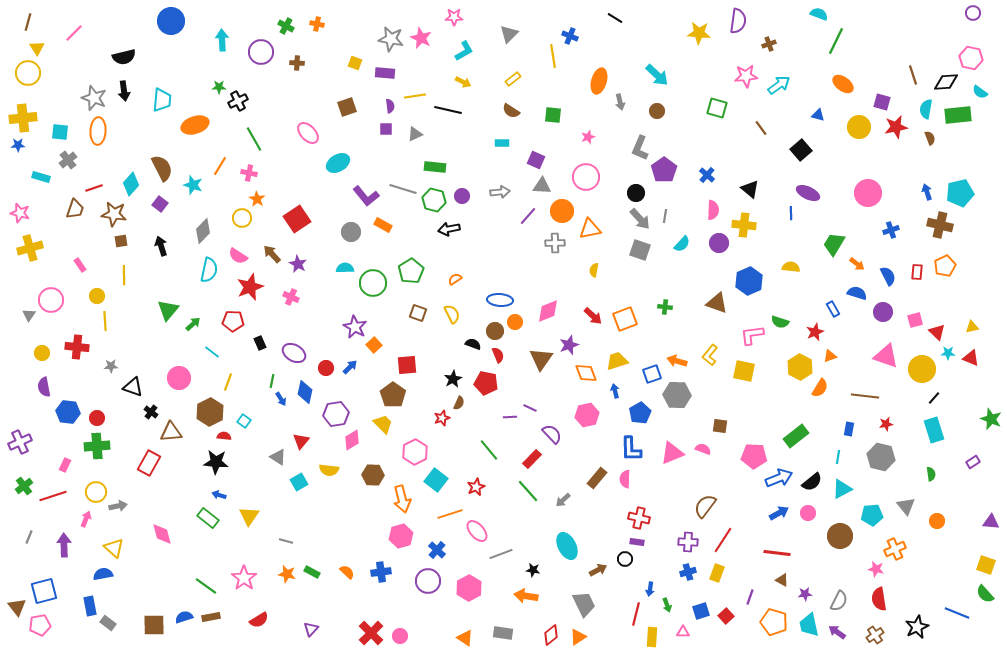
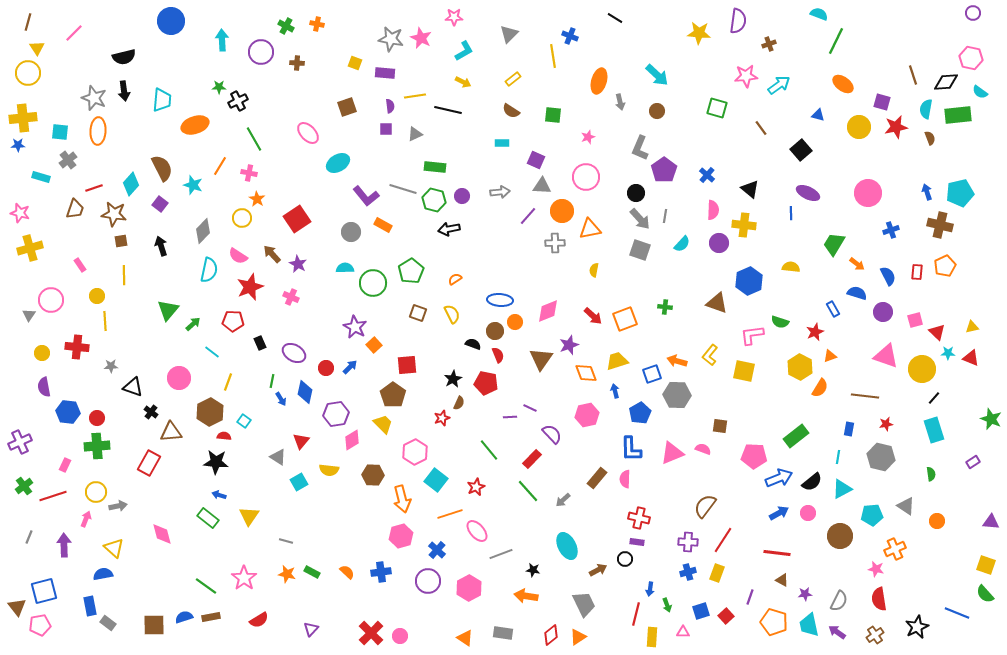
gray triangle at (906, 506): rotated 18 degrees counterclockwise
